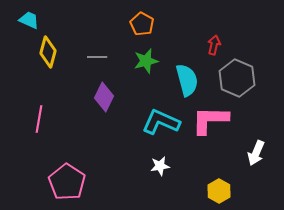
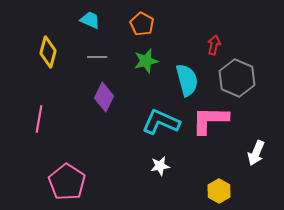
cyan trapezoid: moved 61 px right
